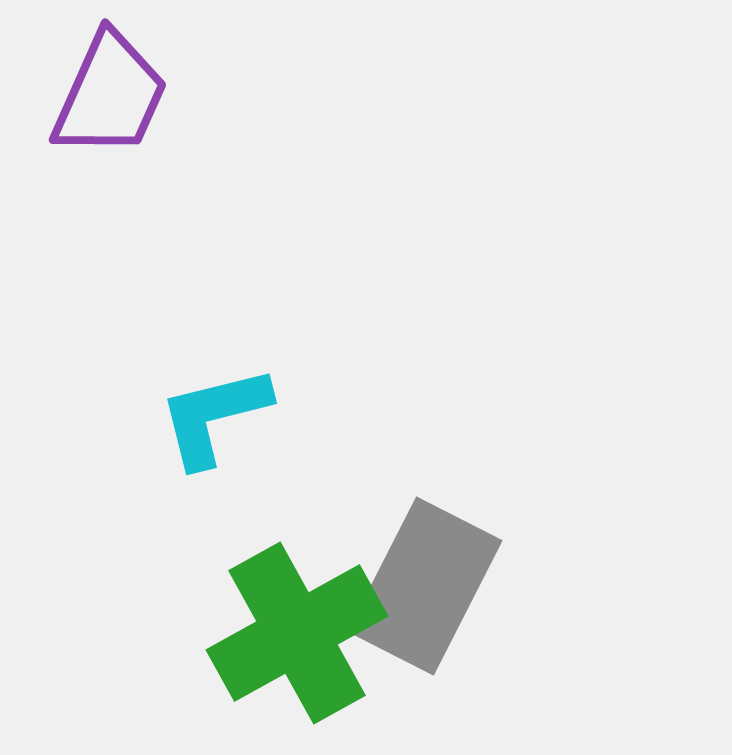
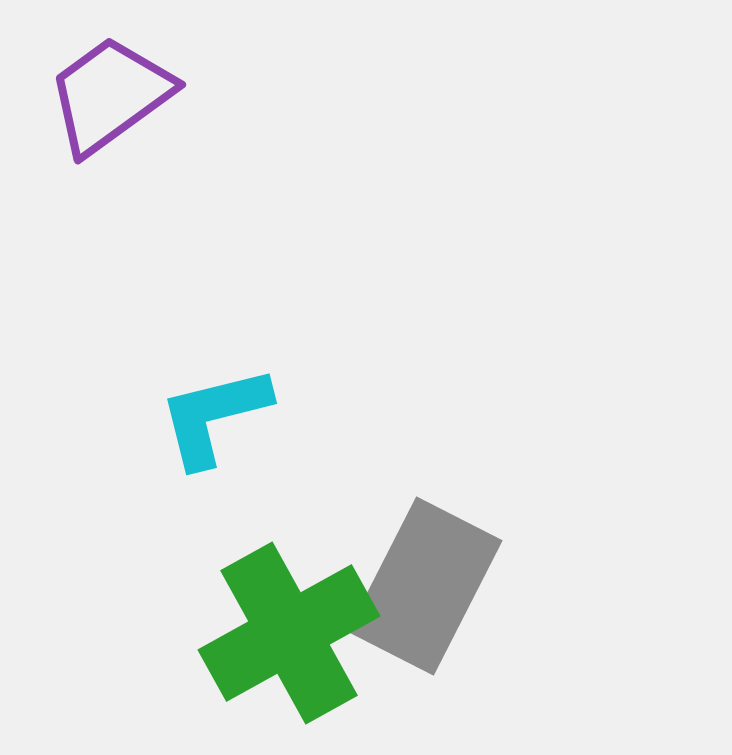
purple trapezoid: rotated 150 degrees counterclockwise
green cross: moved 8 px left
